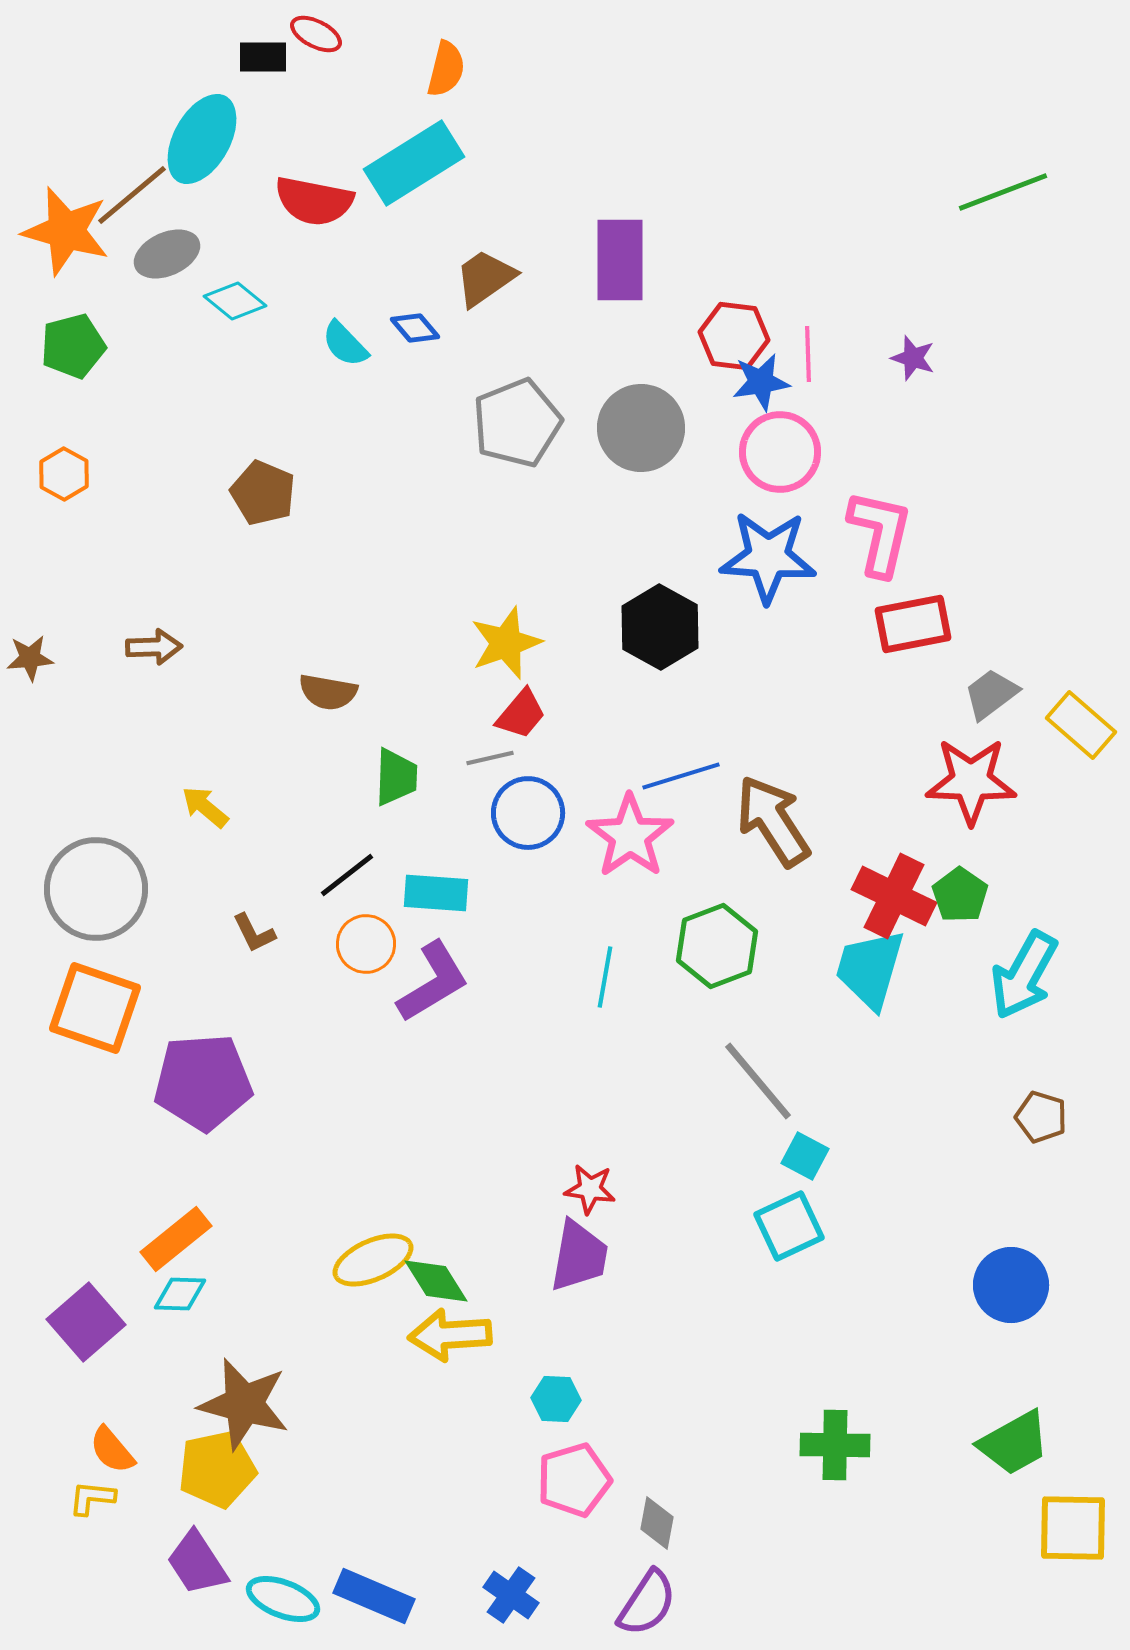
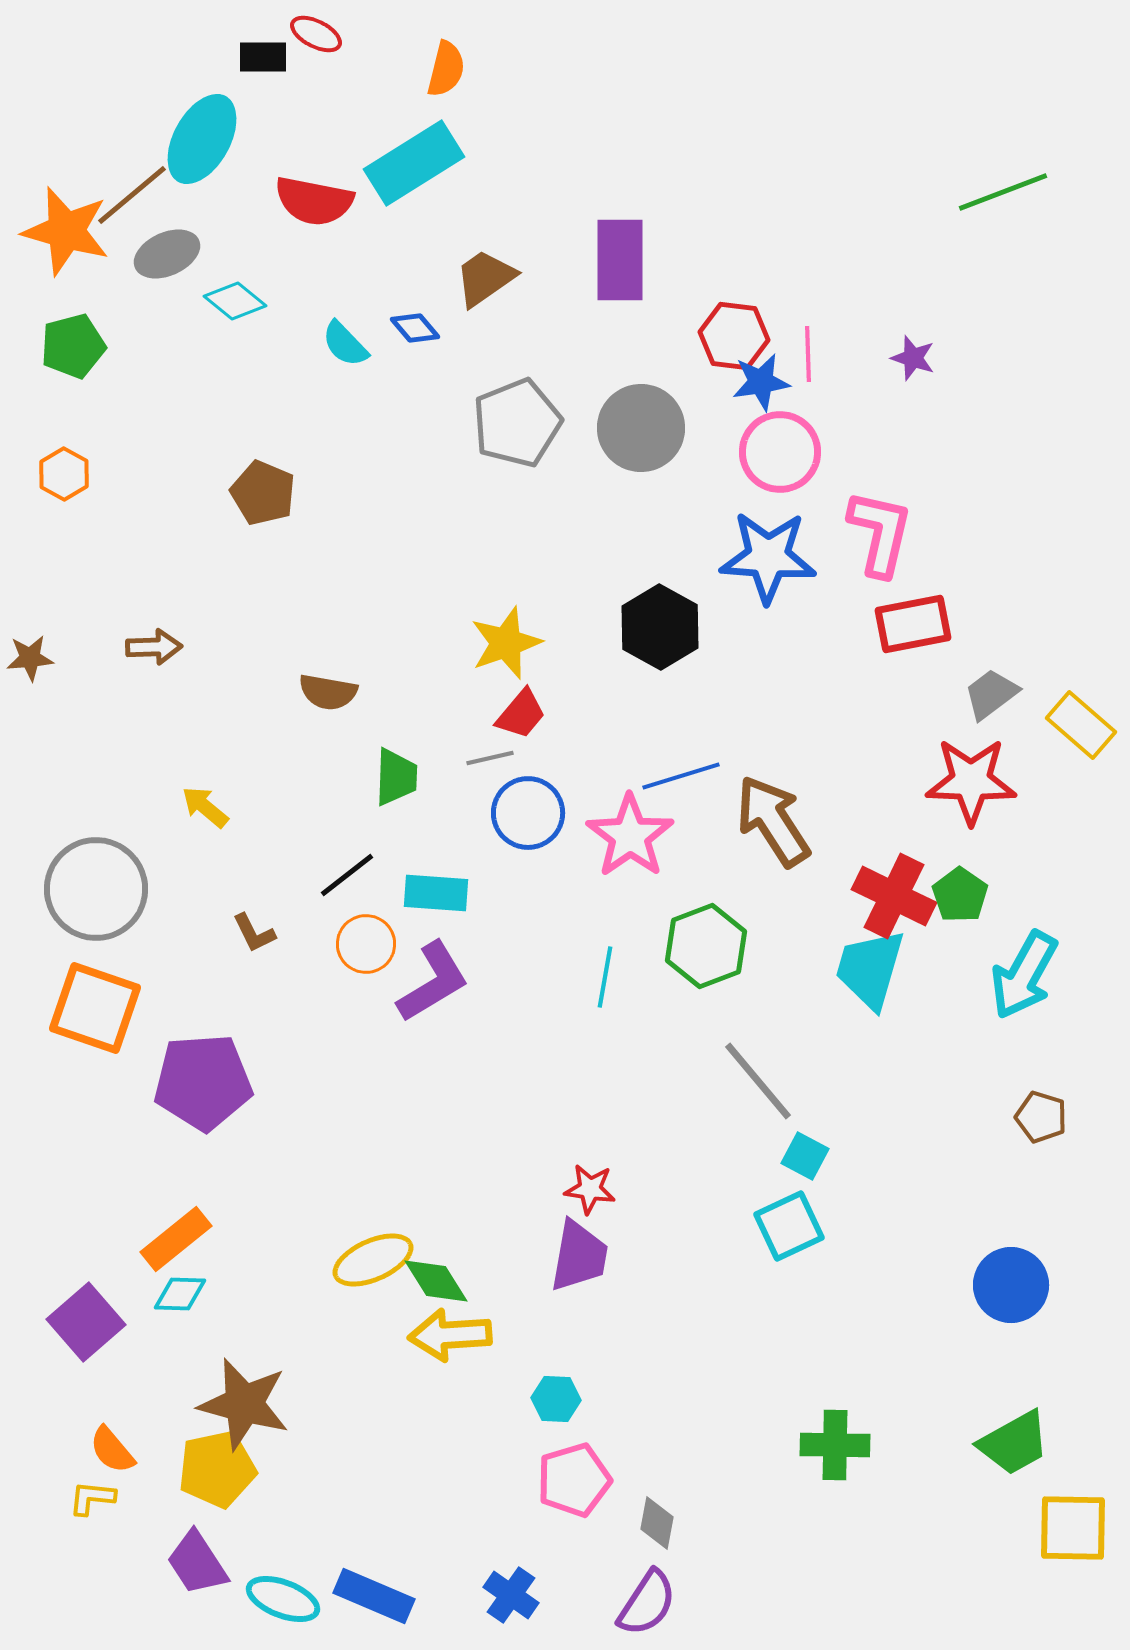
green hexagon at (717, 946): moved 11 px left
